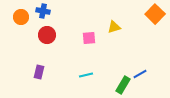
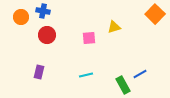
green rectangle: rotated 60 degrees counterclockwise
